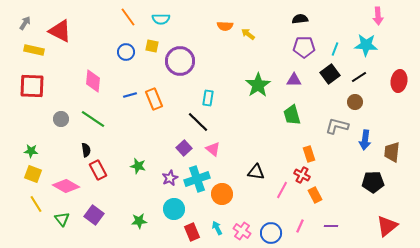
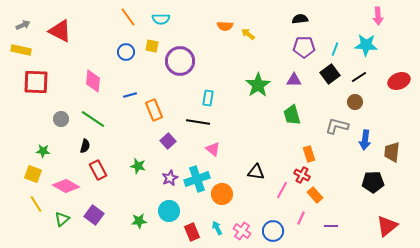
gray arrow at (25, 23): moved 2 px left, 2 px down; rotated 32 degrees clockwise
yellow rectangle at (34, 50): moved 13 px left
red ellipse at (399, 81): rotated 60 degrees clockwise
red square at (32, 86): moved 4 px right, 4 px up
orange rectangle at (154, 99): moved 11 px down
black line at (198, 122): rotated 35 degrees counterclockwise
purple square at (184, 148): moved 16 px left, 7 px up
black semicircle at (86, 150): moved 1 px left, 4 px up; rotated 24 degrees clockwise
green star at (31, 151): moved 12 px right
orange rectangle at (315, 195): rotated 14 degrees counterclockwise
cyan circle at (174, 209): moved 5 px left, 2 px down
green triangle at (62, 219): rotated 28 degrees clockwise
pink line at (300, 226): moved 1 px right, 8 px up
blue circle at (271, 233): moved 2 px right, 2 px up
